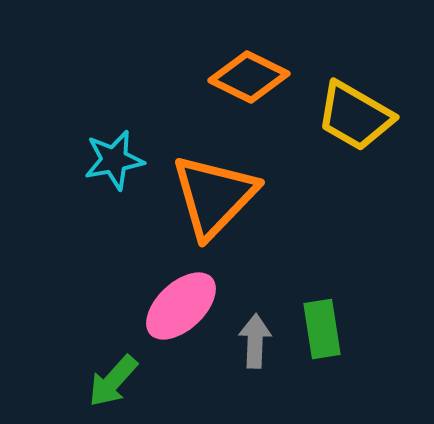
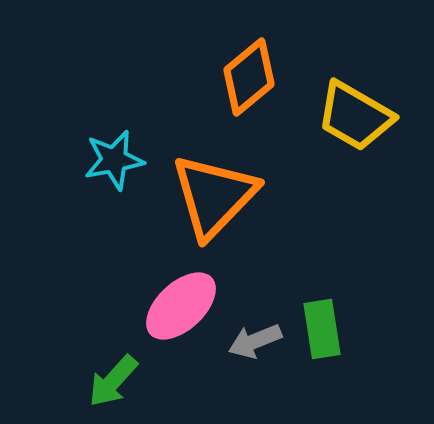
orange diamond: rotated 66 degrees counterclockwise
gray arrow: rotated 114 degrees counterclockwise
